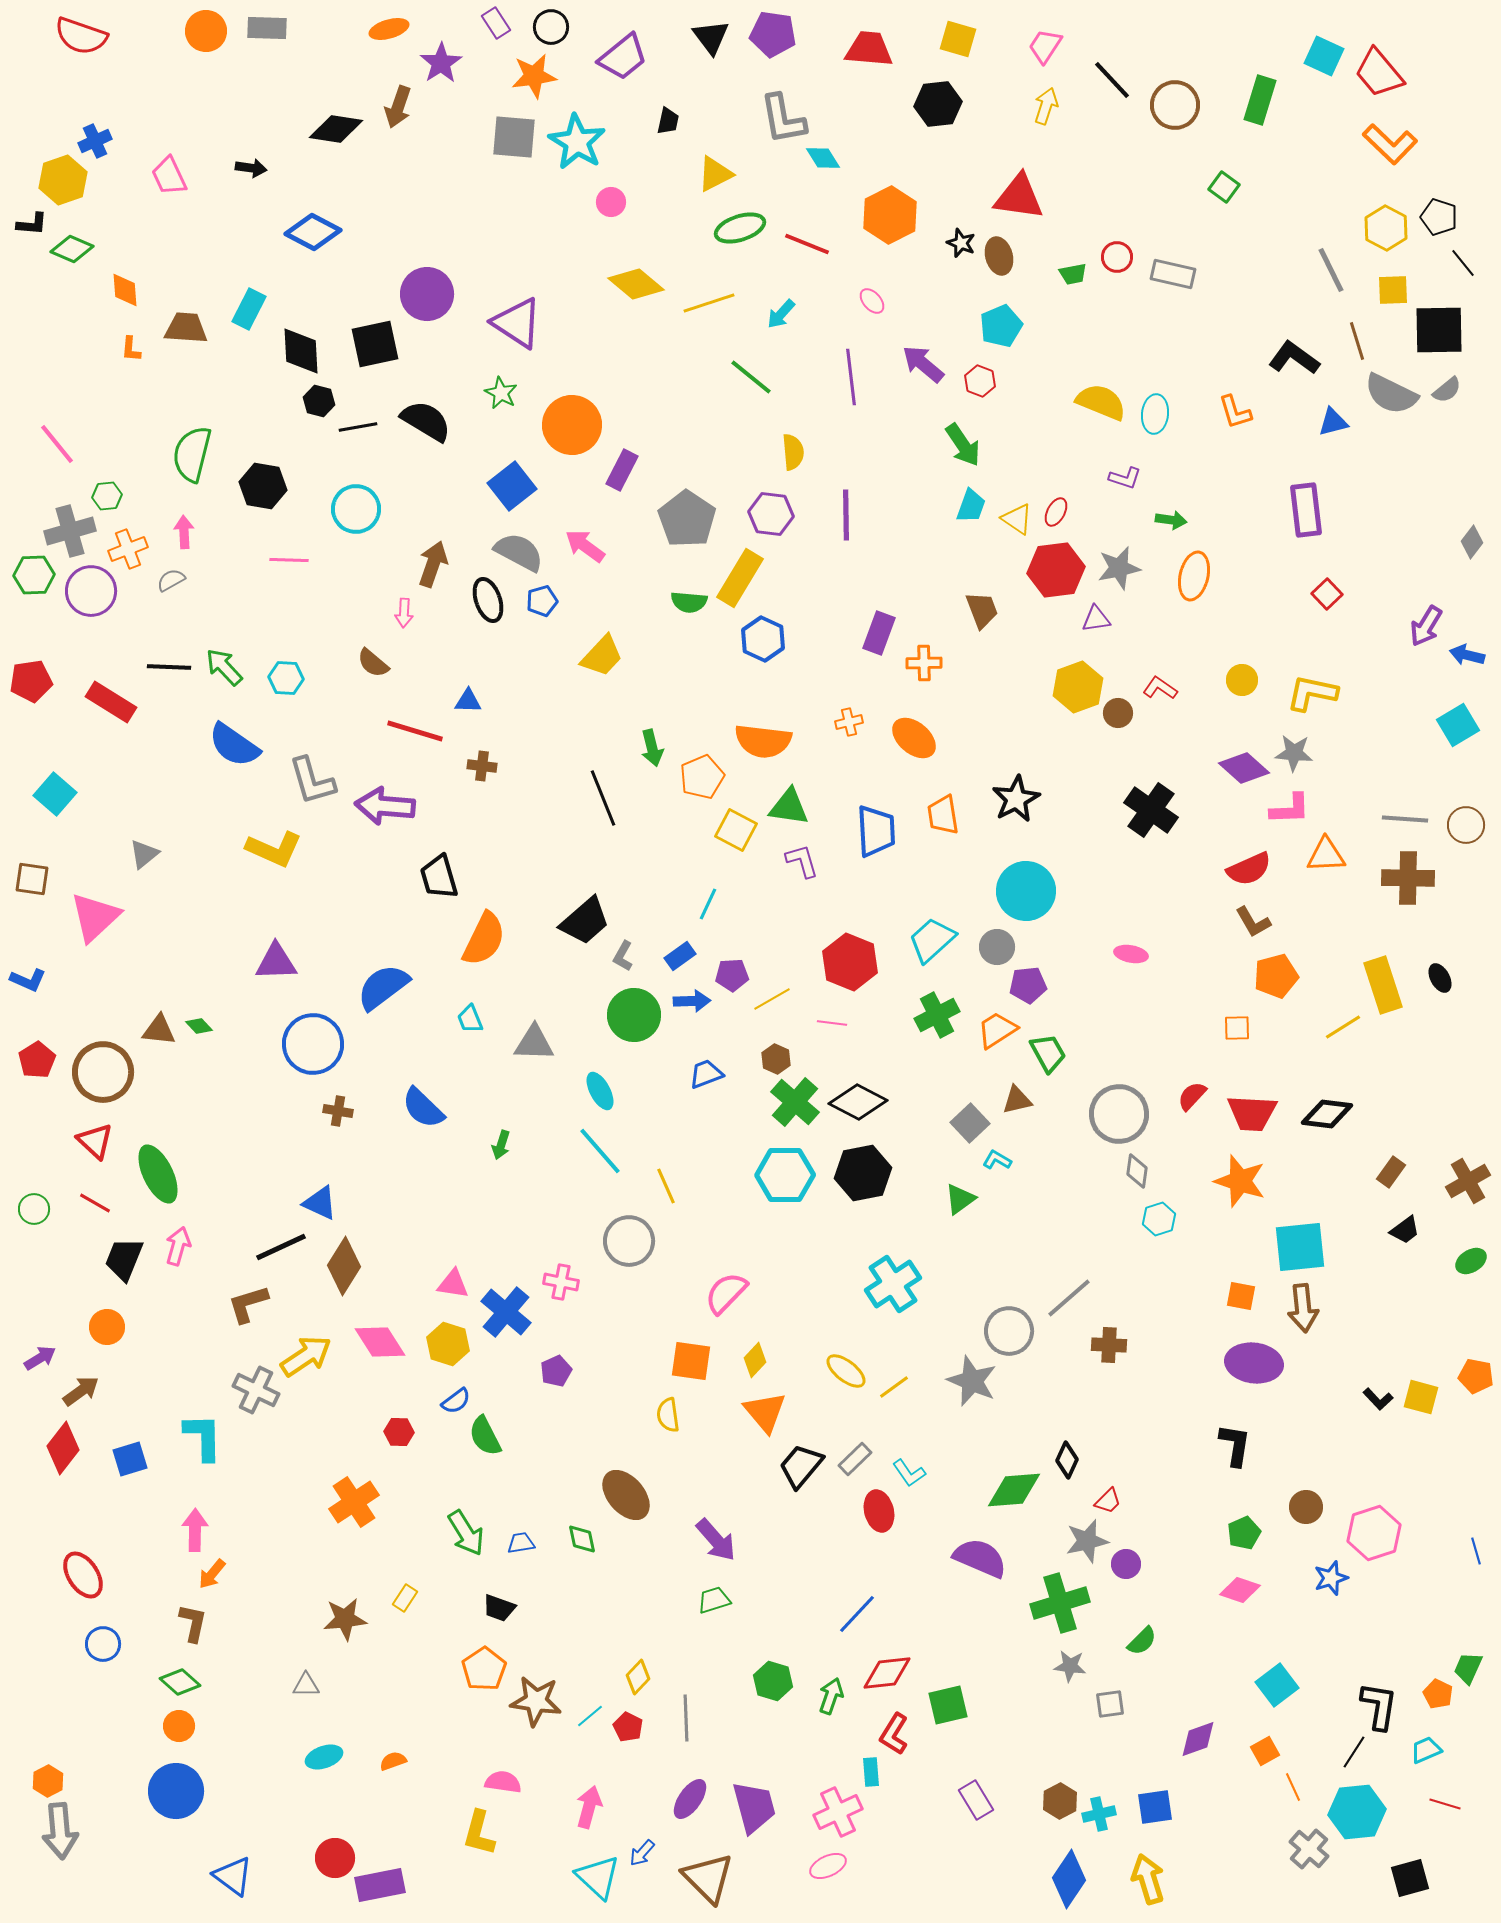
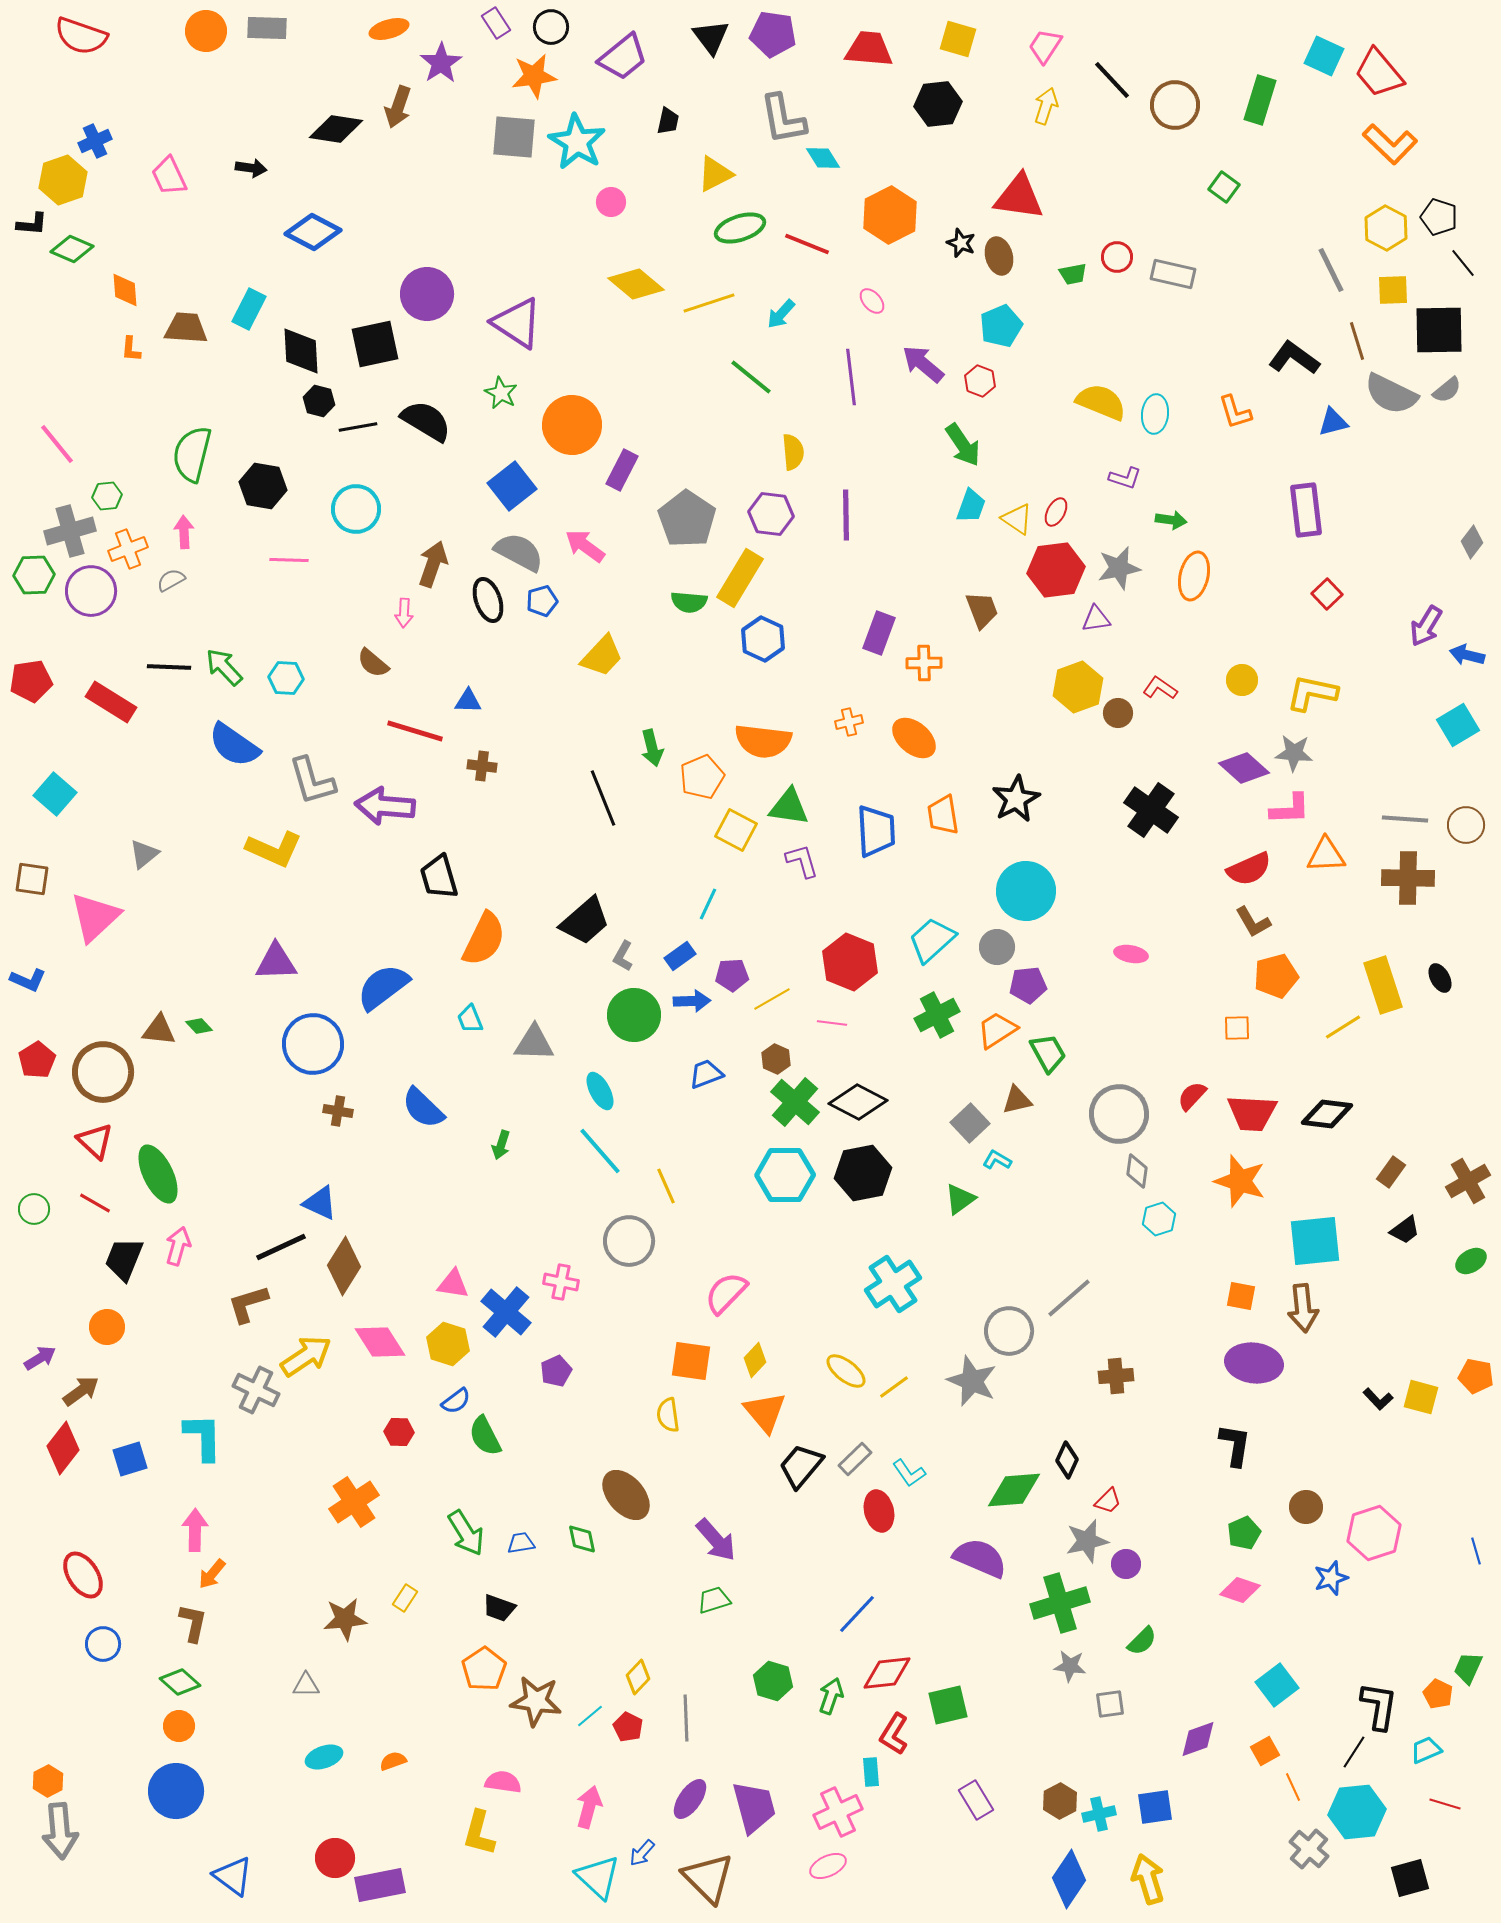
cyan square at (1300, 1247): moved 15 px right, 6 px up
brown cross at (1109, 1345): moved 7 px right, 31 px down; rotated 8 degrees counterclockwise
